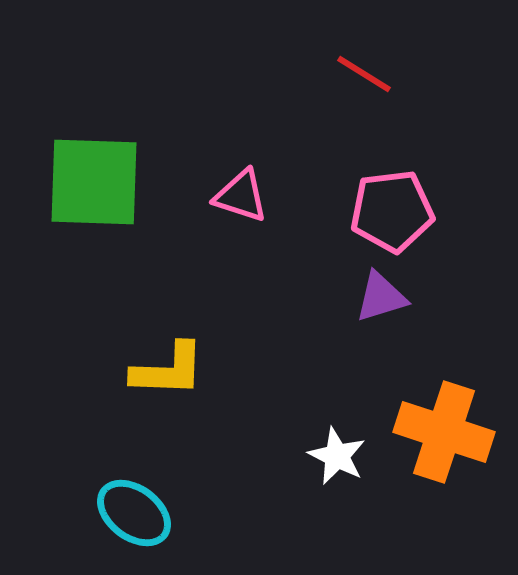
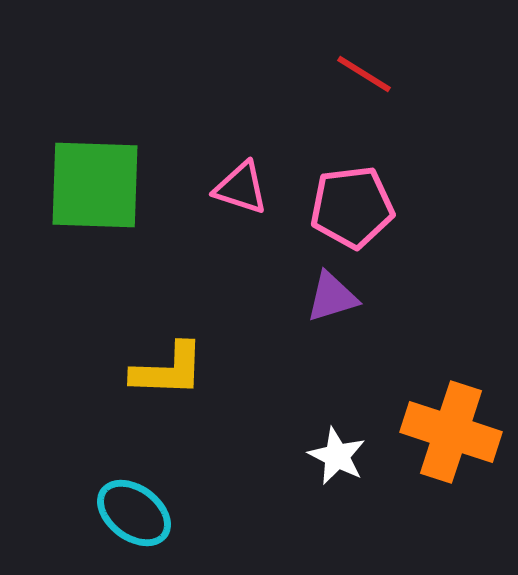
green square: moved 1 px right, 3 px down
pink triangle: moved 8 px up
pink pentagon: moved 40 px left, 4 px up
purple triangle: moved 49 px left
orange cross: moved 7 px right
